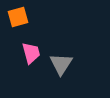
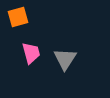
gray triangle: moved 4 px right, 5 px up
